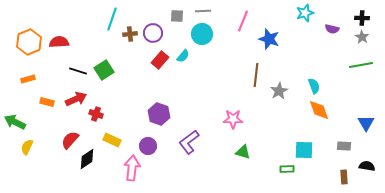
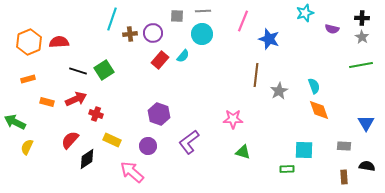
pink arrow at (132, 168): moved 4 px down; rotated 55 degrees counterclockwise
